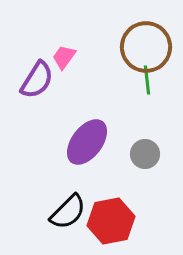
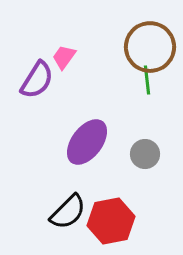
brown circle: moved 4 px right
